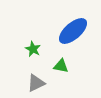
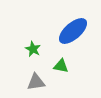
gray triangle: moved 1 px up; rotated 18 degrees clockwise
